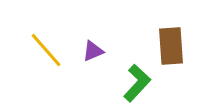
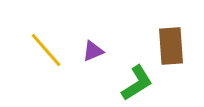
green L-shape: rotated 15 degrees clockwise
